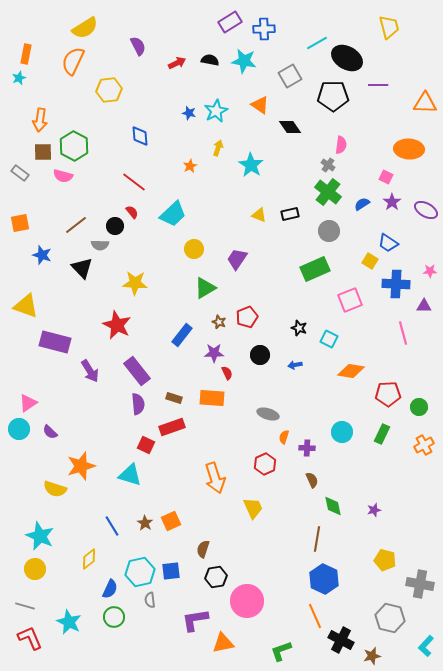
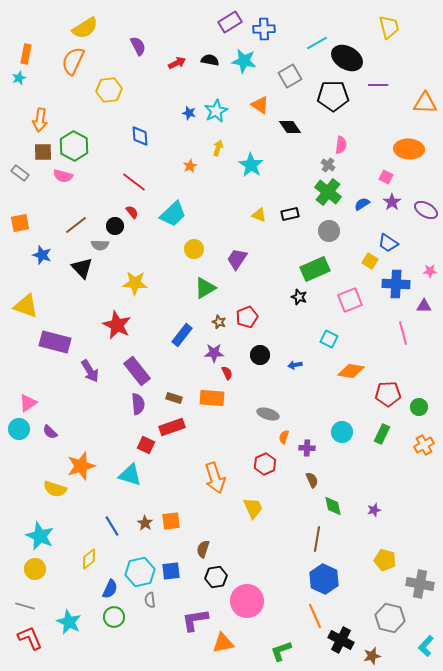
black star at (299, 328): moved 31 px up
orange square at (171, 521): rotated 18 degrees clockwise
